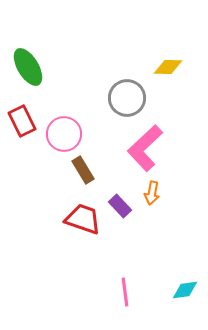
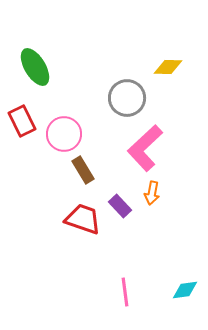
green ellipse: moved 7 px right
